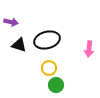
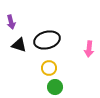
purple arrow: rotated 64 degrees clockwise
green circle: moved 1 px left, 2 px down
